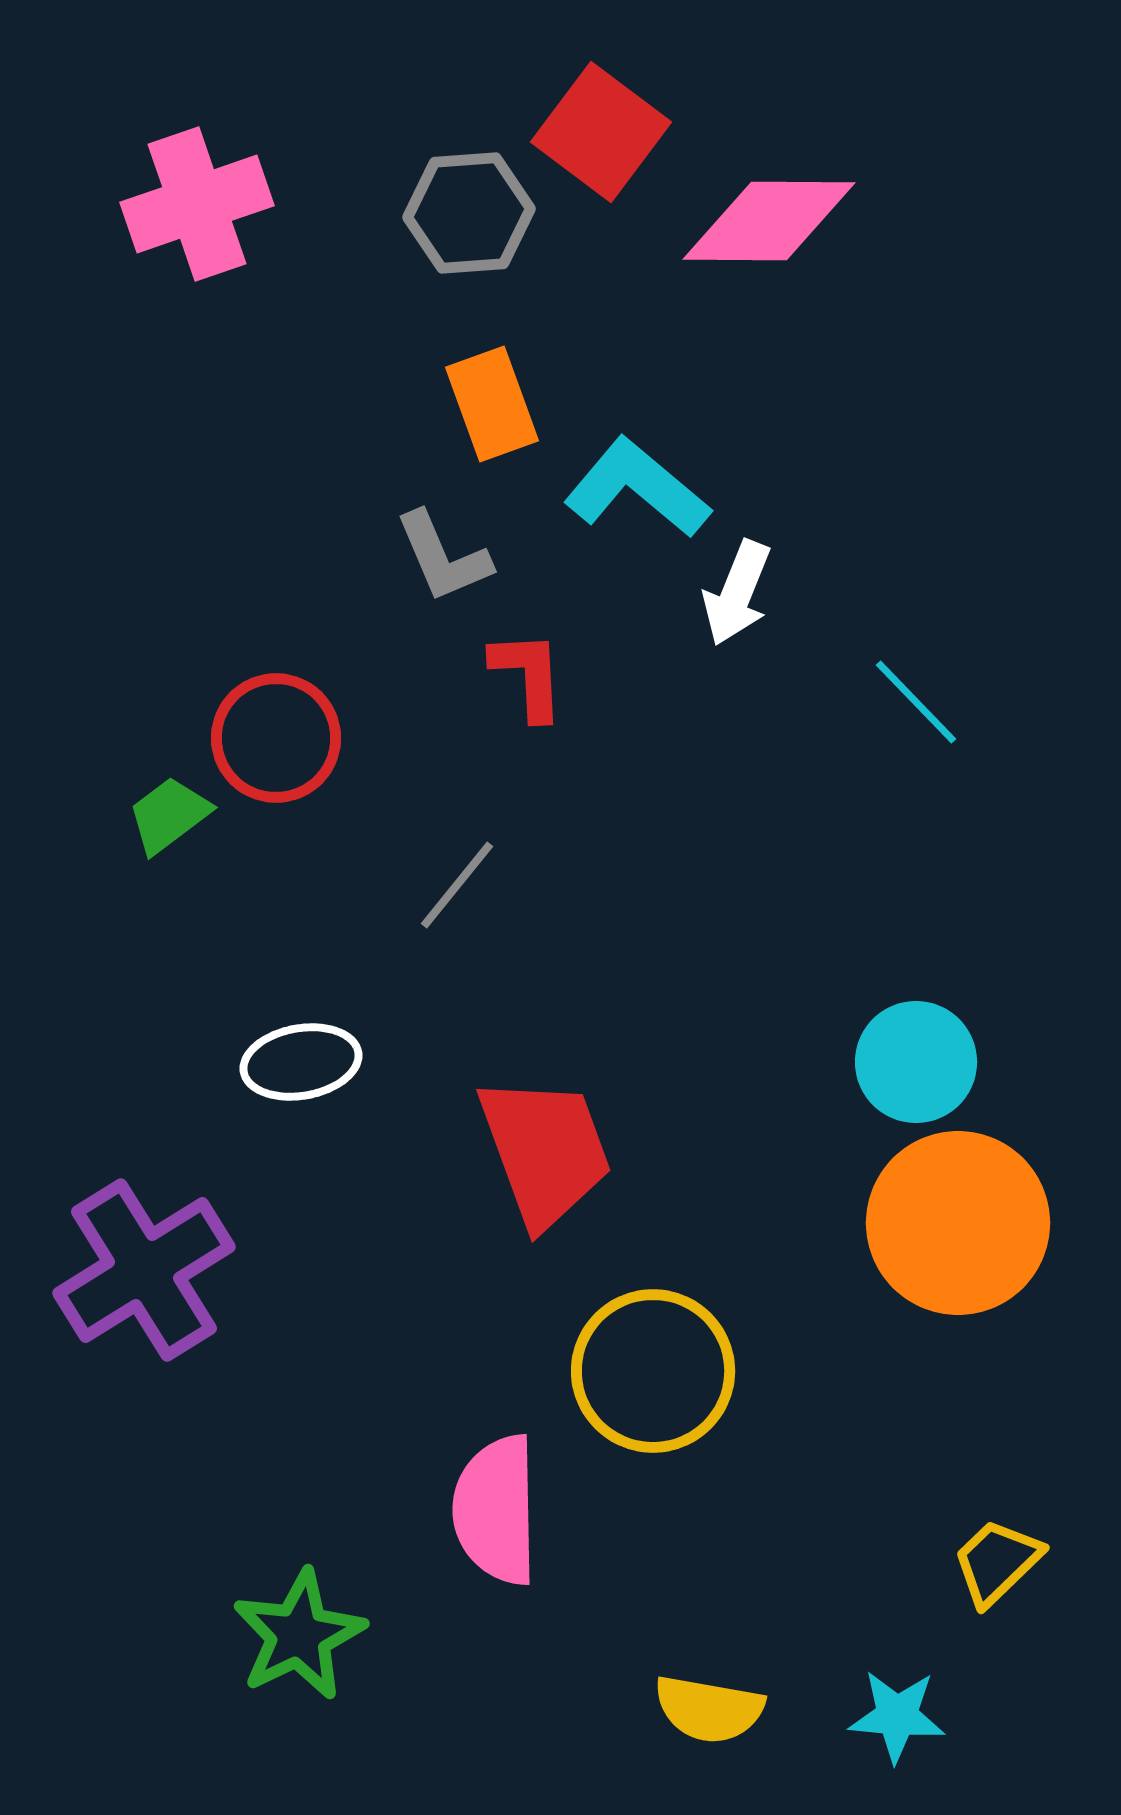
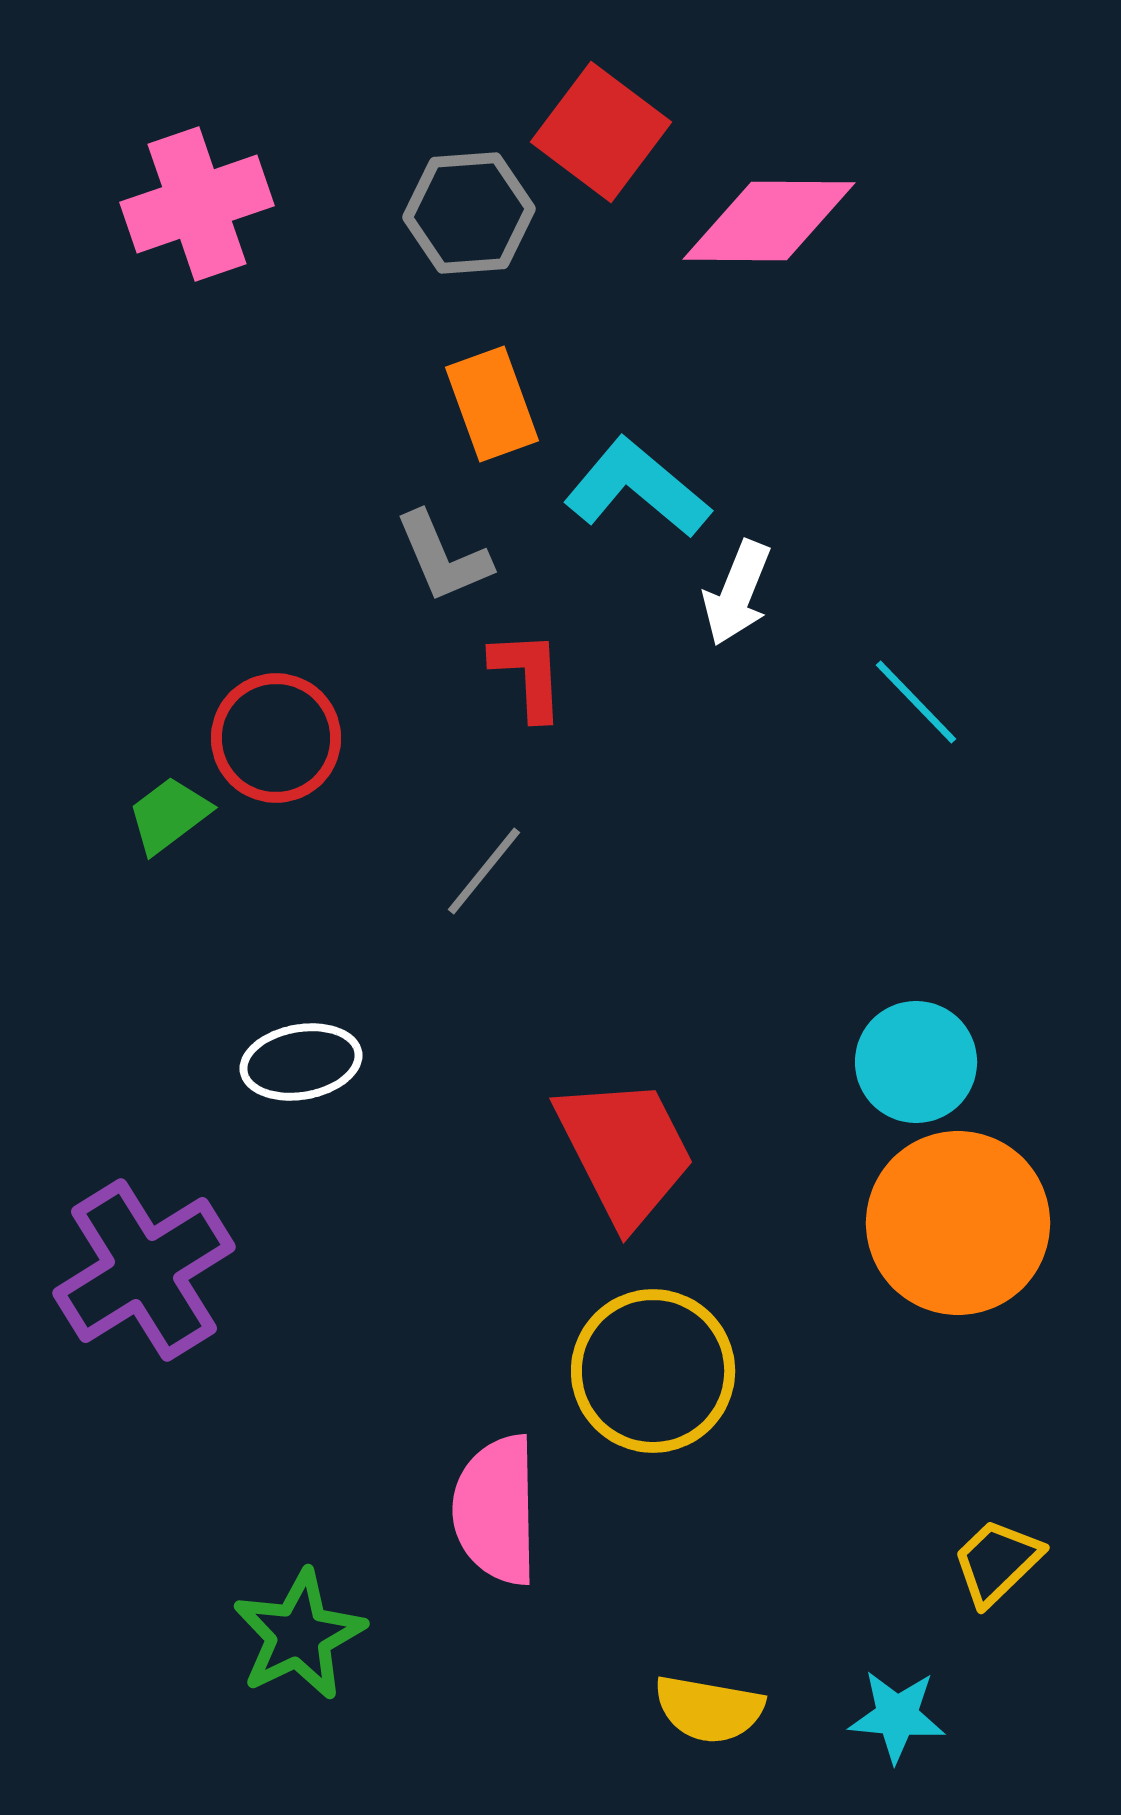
gray line: moved 27 px right, 14 px up
red trapezoid: moved 80 px right; rotated 7 degrees counterclockwise
